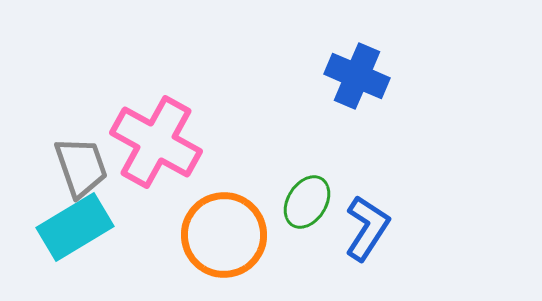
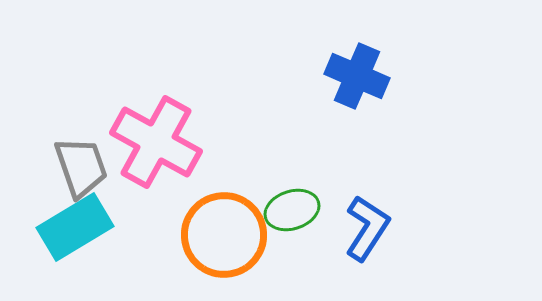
green ellipse: moved 15 px left, 8 px down; rotated 40 degrees clockwise
